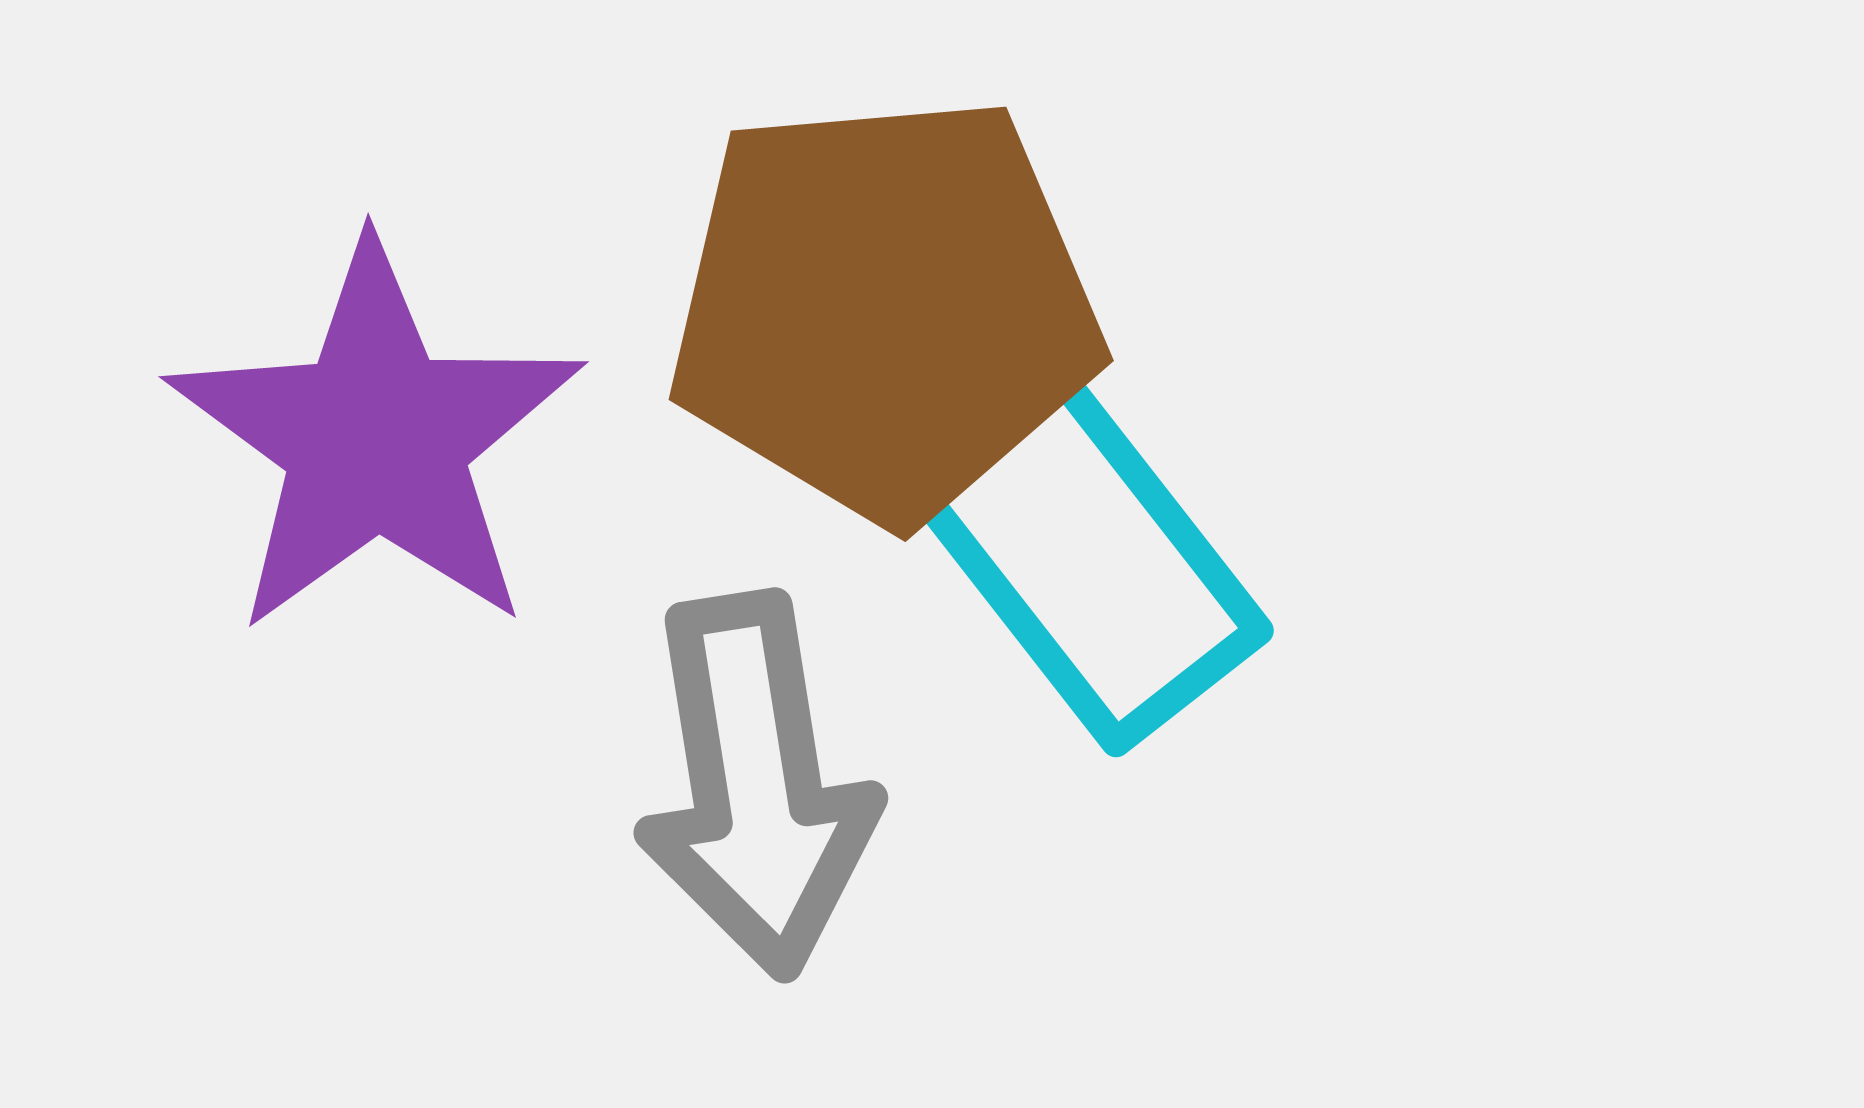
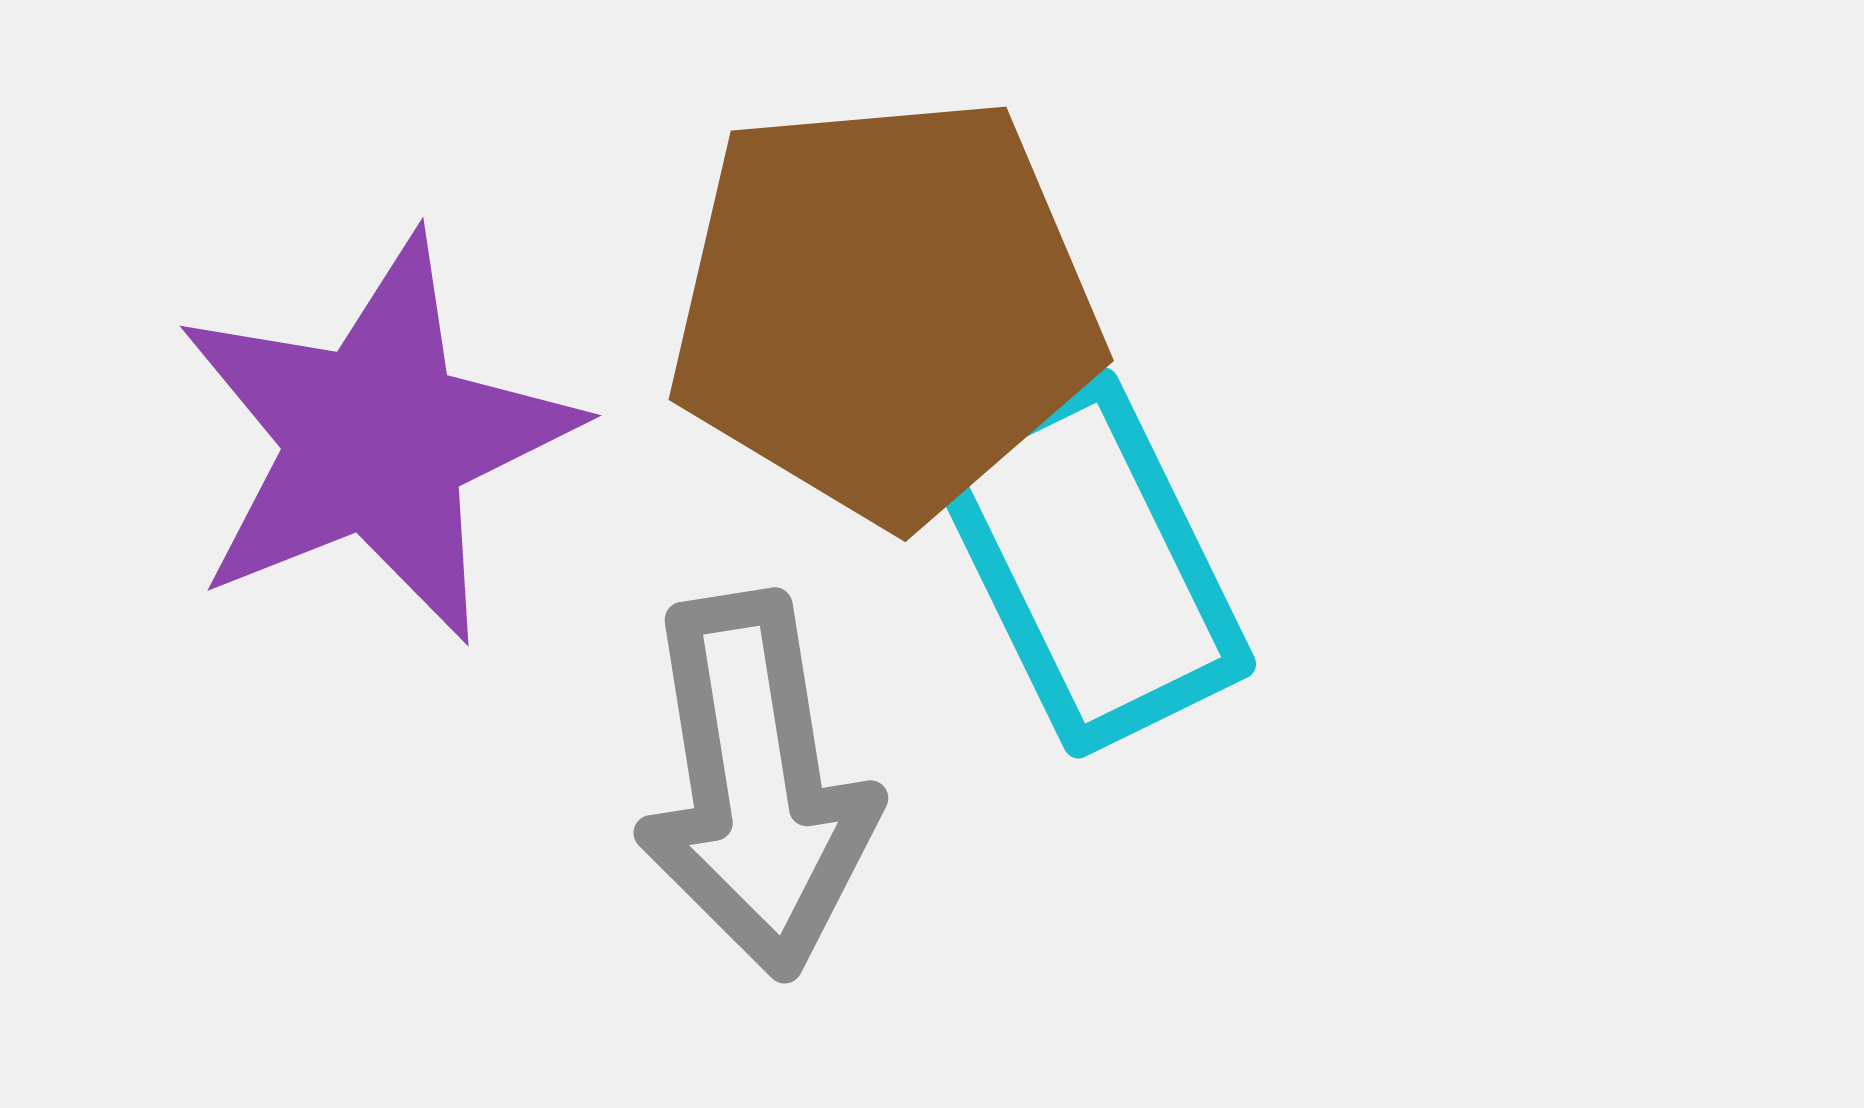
purple star: rotated 14 degrees clockwise
cyan rectangle: rotated 12 degrees clockwise
